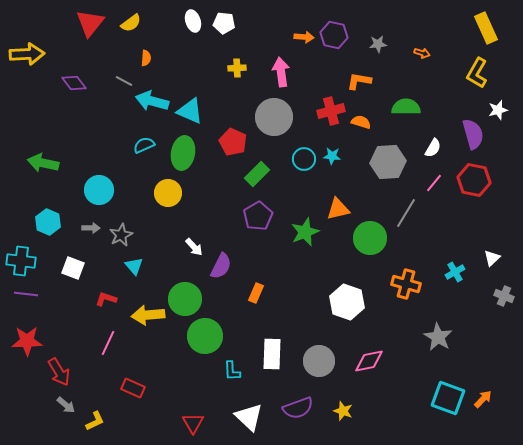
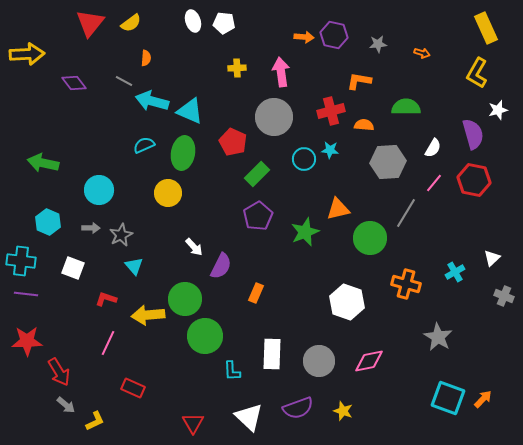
orange semicircle at (361, 122): moved 3 px right, 3 px down; rotated 12 degrees counterclockwise
cyan star at (332, 156): moved 2 px left, 6 px up
